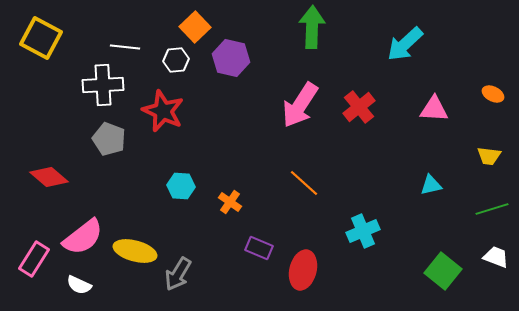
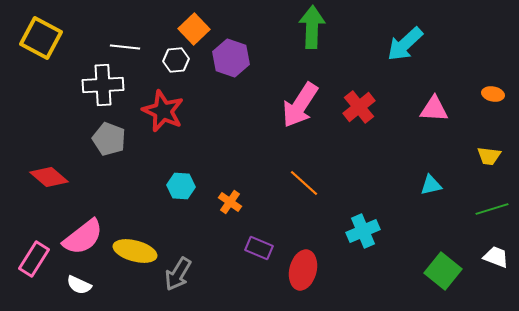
orange square: moved 1 px left, 2 px down
purple hexagon: rotated 6 degrees clockwise
orange ellipse: rotated 15 degrees counterclockwise
